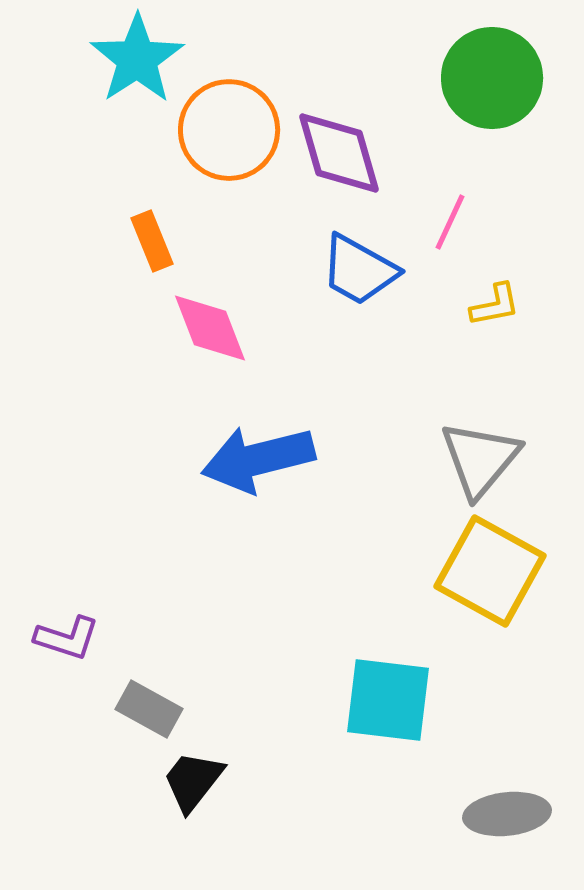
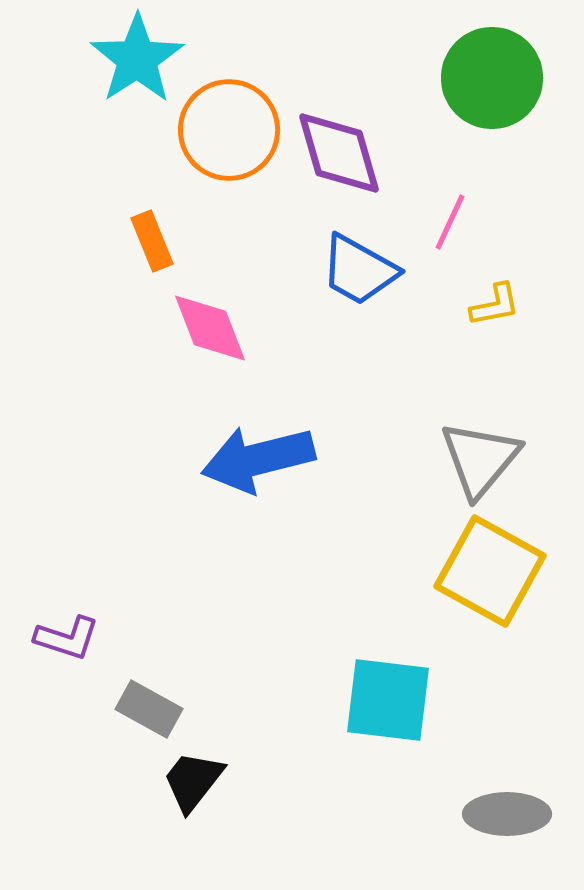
gray ellipse: rotated 6 degrees clockwise
